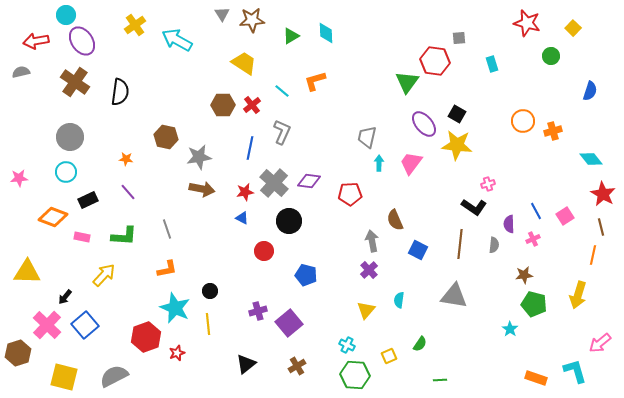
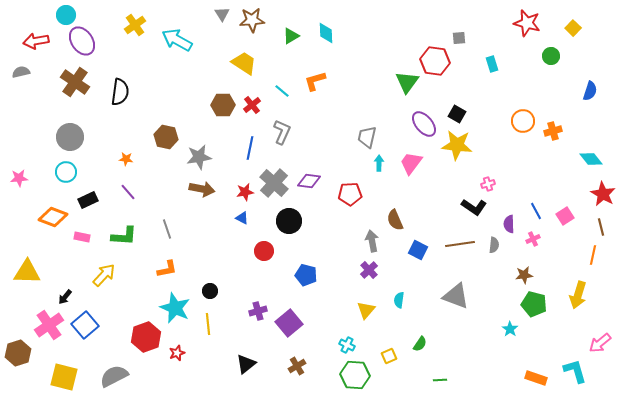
brown line at (460, 244): rotated 76 degrees clockwise
gray triangle at (454, 296): moved 2 px right; rotated 12 degrees clockwise
pink cross at (47, 325): moved 2 px right; rotated 12 degrees clockwise
